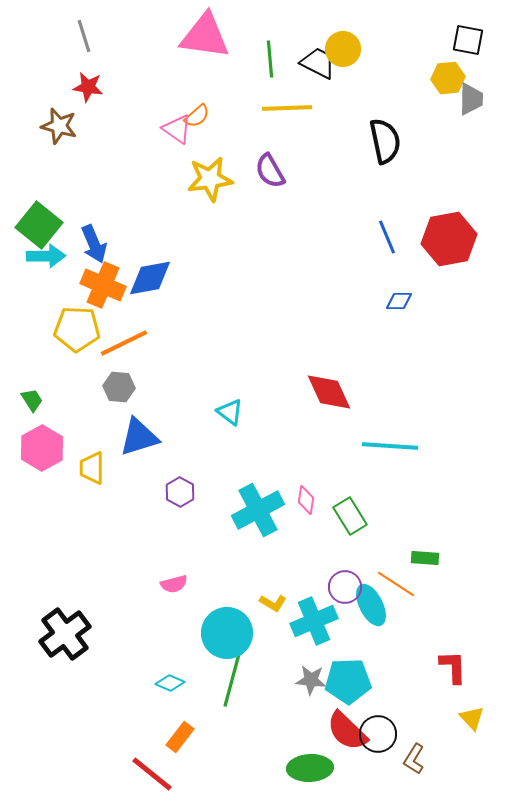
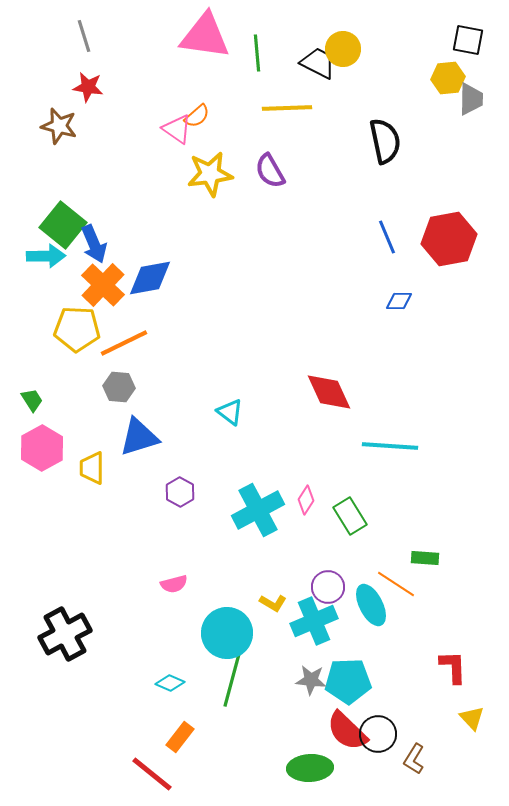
green line at (270, 59): moved 13 px left, 6 px up
yellow star at (210, 179): moved 5 px up
green square at (39, 225): moved 24 px right
orange cross at (103, 285): rotated 21 degrees clockwise
pink diamond at (306, 500): rotated 24 degrees clockwise
purple circle at (345, 587): moved 17 px left
black cross at (65, 634): rotated 9 degrees clockwise
